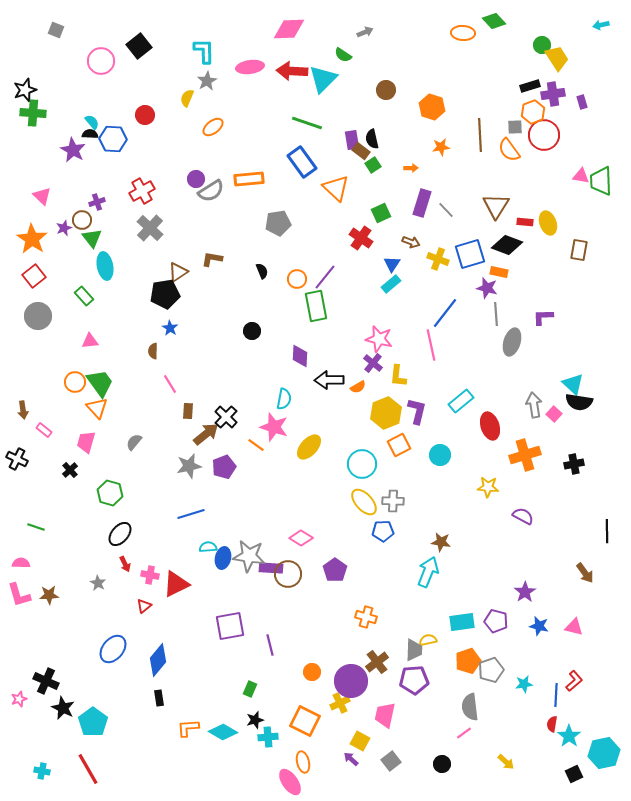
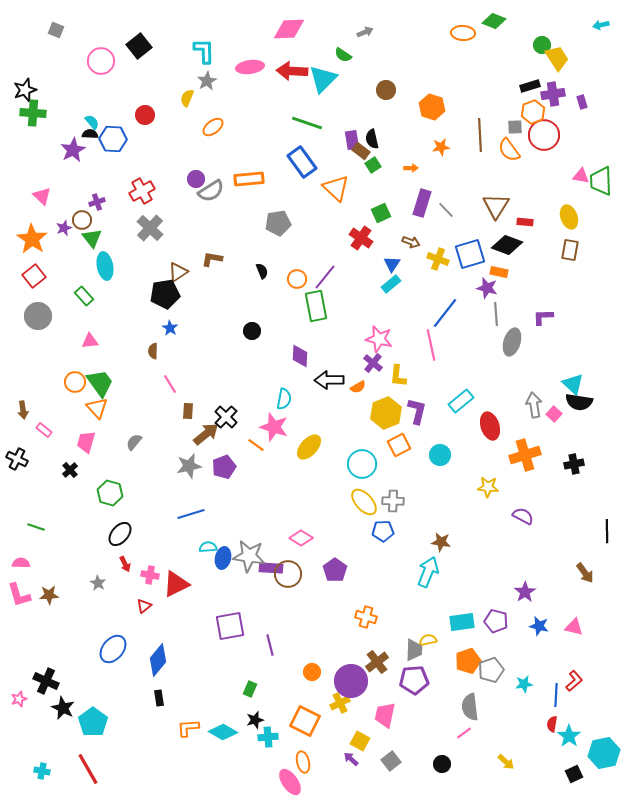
green diamond at (494, 21): rotated 25 degrees counterclockwise
purple star at (73, 150): rotated 15 degrees clockwise
yellow ellipse at (548, 223): moved 21 px right, 6 px up
brown rectangle at (579, 250): moved 9 px left
